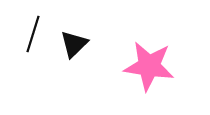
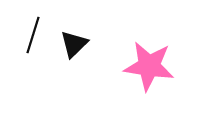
black line: moved 1 px down
